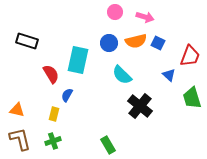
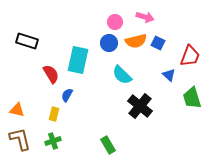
pink circle: moved 10 px down
